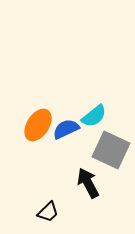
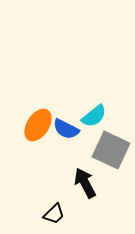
blue semicircle: rotated 128 degrees counterclockwise
black arrow: moved 3 px left
black trapezoid: moved 6 px right, 2 px down
